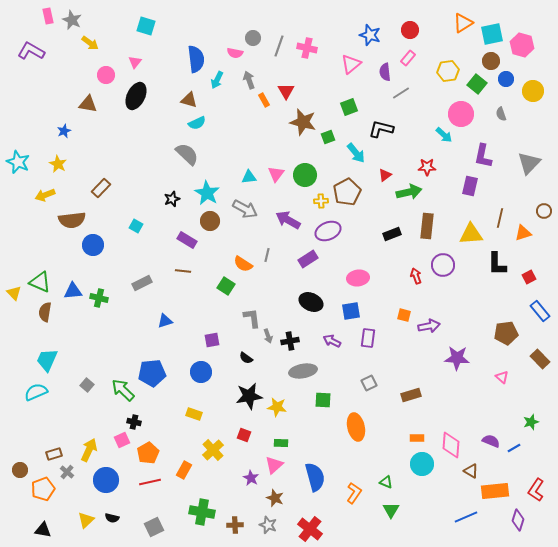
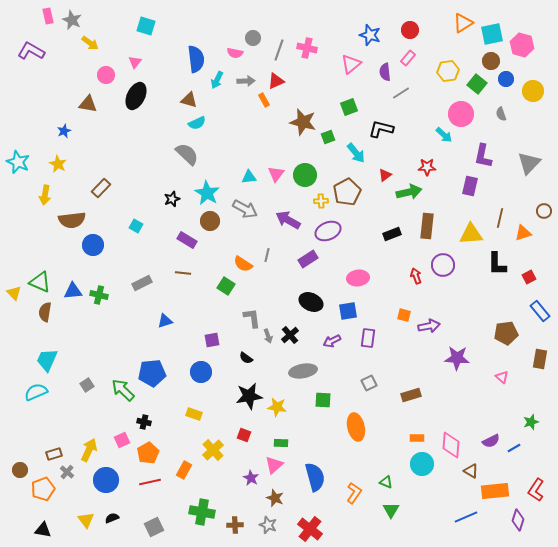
gray line at (279, 46): moved 4 px down
gray arrow at (249, 80): moved 3 px left, 1 px down; rotated 108 degrees clockwise
red triangle at (286, 91): moved 10 px left, 10 px up; rotated 36 degrees clockwise
yellow arrow at (45, 195): rotated 60 degrees counterclockwise
brown line at (183, 271): moved 2 px down
green cross at (99, 298): moved 3 px up
blue square at (351, 311): moved 3 px left
black cross at (290, 341): moved 6 px up; rotated 30 degrees counterclockwise
purple arrow at (332, 341): rotated 54 degrees counterclockwise
brown rectangle at (540, 359): rotated 54 degrees clockwise
gray square at (87, 385): rotated 16 degrees clockwise
black cross at (134, 422): moved 10 px right
purple semicircle at (491, 441): rotated 132 degrees clockwise
black semicircle at (112, 518): rotated 144 degrees clockwise
yellow triangle at (86, 520): rotated 24 degrees counterclockwise
